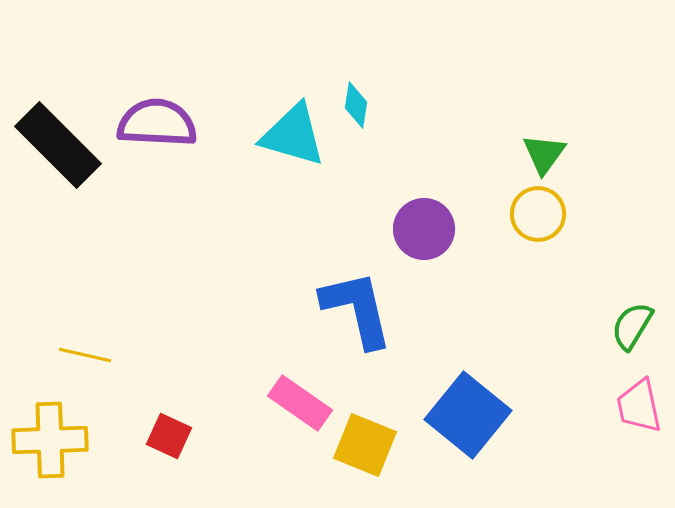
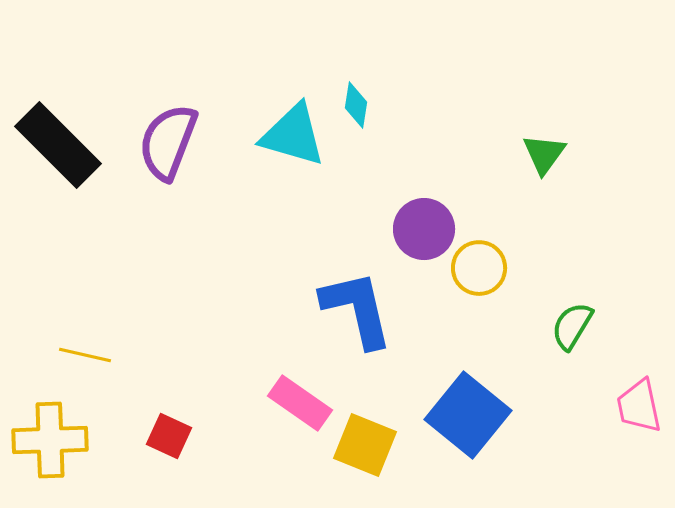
purple semicircle: moved 11 px right, 19 px down; rotated 72 degrees counterclockwise
yellow circle: moved 59 px left, 54 px down
green semicircle: moved 60 px left
